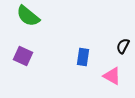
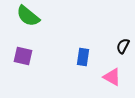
purple square: rotated 12 degrees counterclockwise
pink triangle: moved 1 px down
